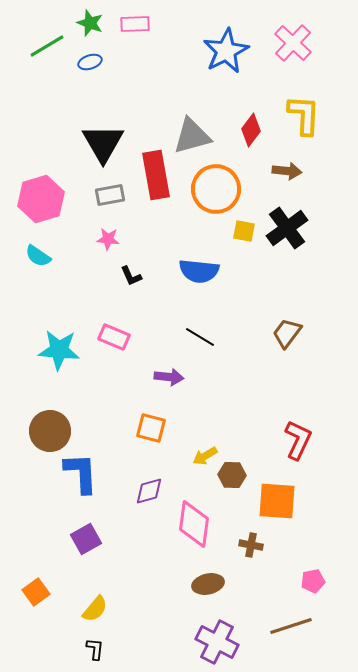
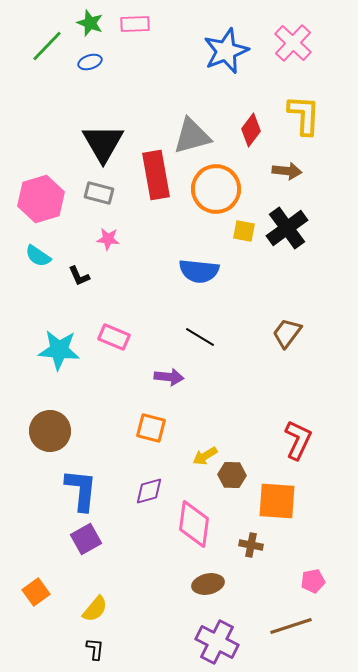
green line at (47, 46): rotated 15 degrees counterclockwise
blue star at (226, 51): rotated 6 degrees clockwise
gray rectangle at (110, 195): moved 11 px left, 2 px up; rotated 24 degrees clockwise
black L-shape at (131, 276): moved 52 px left
blue L-shape at (81, 473): moved 17 px down; rotated 9 degrees clockwise
